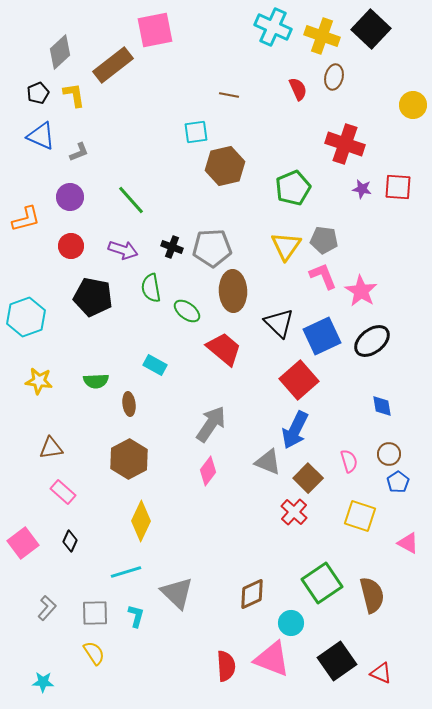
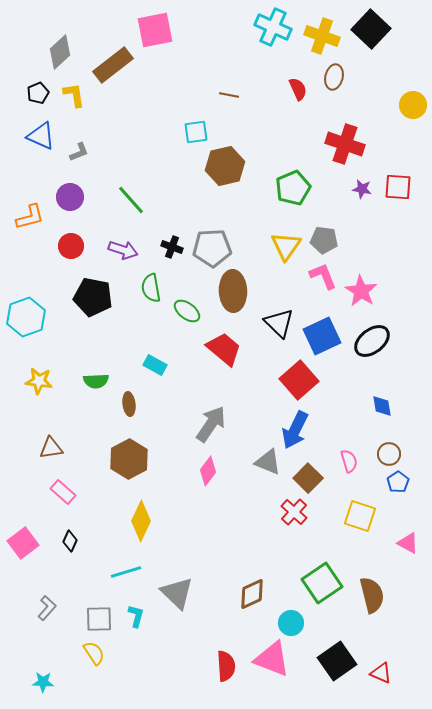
orange L-shape at (26, 219): moved 4 px right, 2 px up
gray square at (95, 613): moved 4 px right, 6 px down
